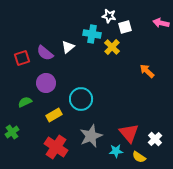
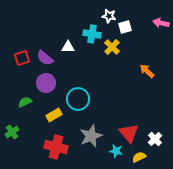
white triangle: rotated 40 degrees clockwise
purple semicircle: moved 5 px down
cyan circle: moved 3 px left
red cross: rotated 20 degrees counterclockwise
cyan star: rotated 16 degrees clockwise
yellow semicircle: rotated 120 degrees clockwise
